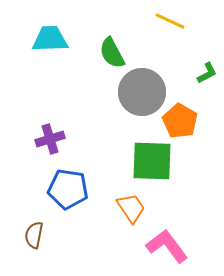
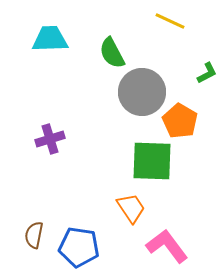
blue pentagon: moved 11 px right, 58 px down
